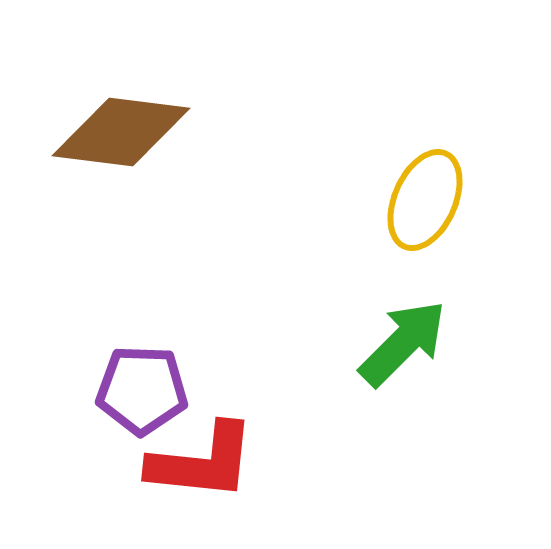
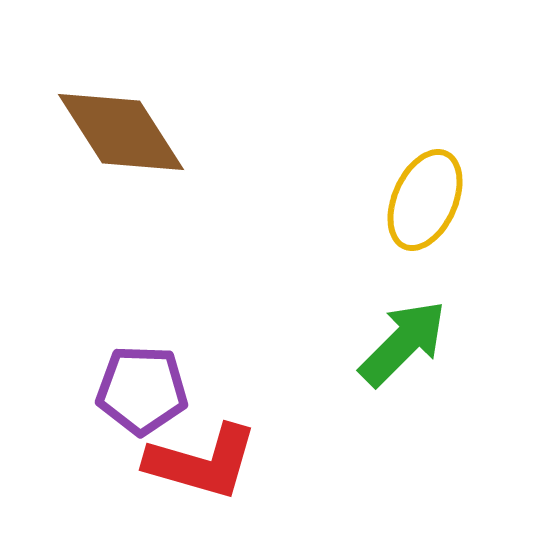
brown diamond: rotated 50 degrees clockwise
red L-shape: rotated 10 degrees clockwise
